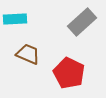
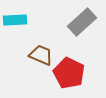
cyan rectangle: moved 1 px down
brown trapezoid: moved 13 px right, 1 px down
